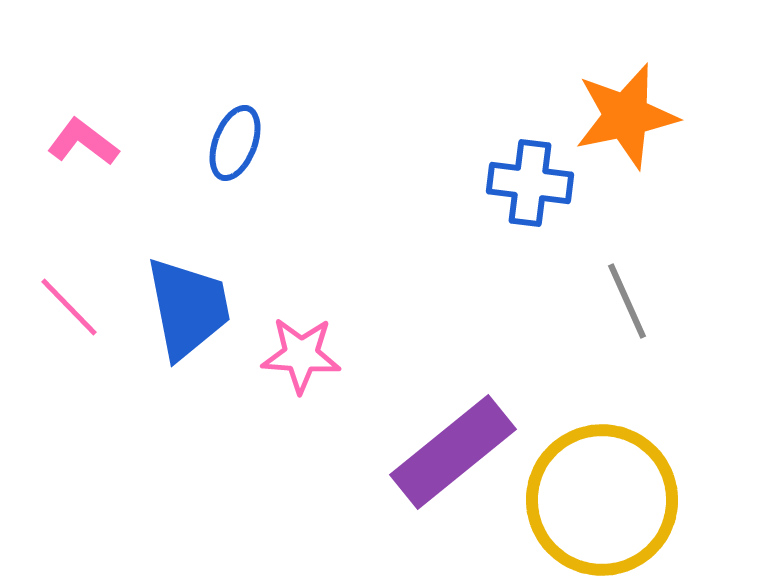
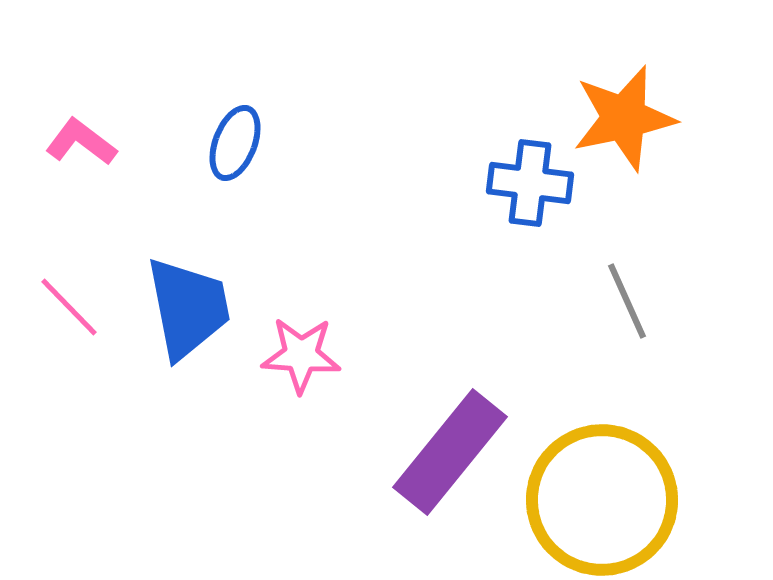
orange star: moved 2 px left, 2 px down
pink L-shape: moved 2 px left
purple rectangle: moved 3 px left; rotated 12 degrees counterclockwise
